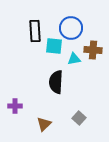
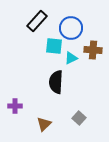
black rectangle: moved 2 px right, 10 px up; rotated 45 degrees clockwise
cyan triangle: moved 3 px left, 1 px up; rotated 16 degrees counterclockwise
